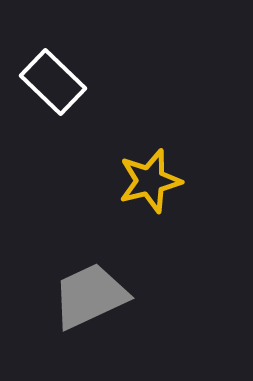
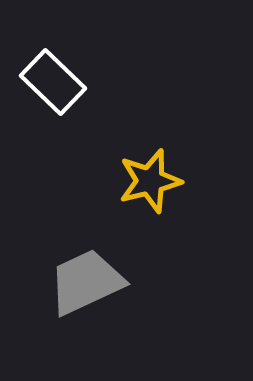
gray trapezoid: moved 4 px left, 14 px up
